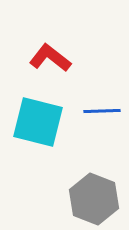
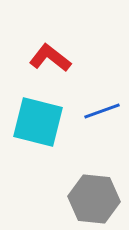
blue line: rotated 18 degrees counterclockwise
gray hexagon: rotated 15 degrees counterclockwise
